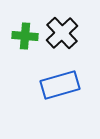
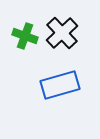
green cross: rotated 15 degrees clockwise
